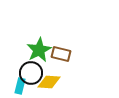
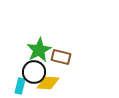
brown rectangle: moved 3 px down
black circle: moved 3 px right, 1 px up
yellow diamond: moved 1 px left, 1 px down
